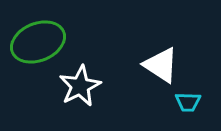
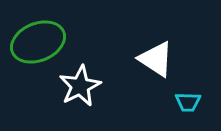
white triangle: moved 5 px left, 6 px up
